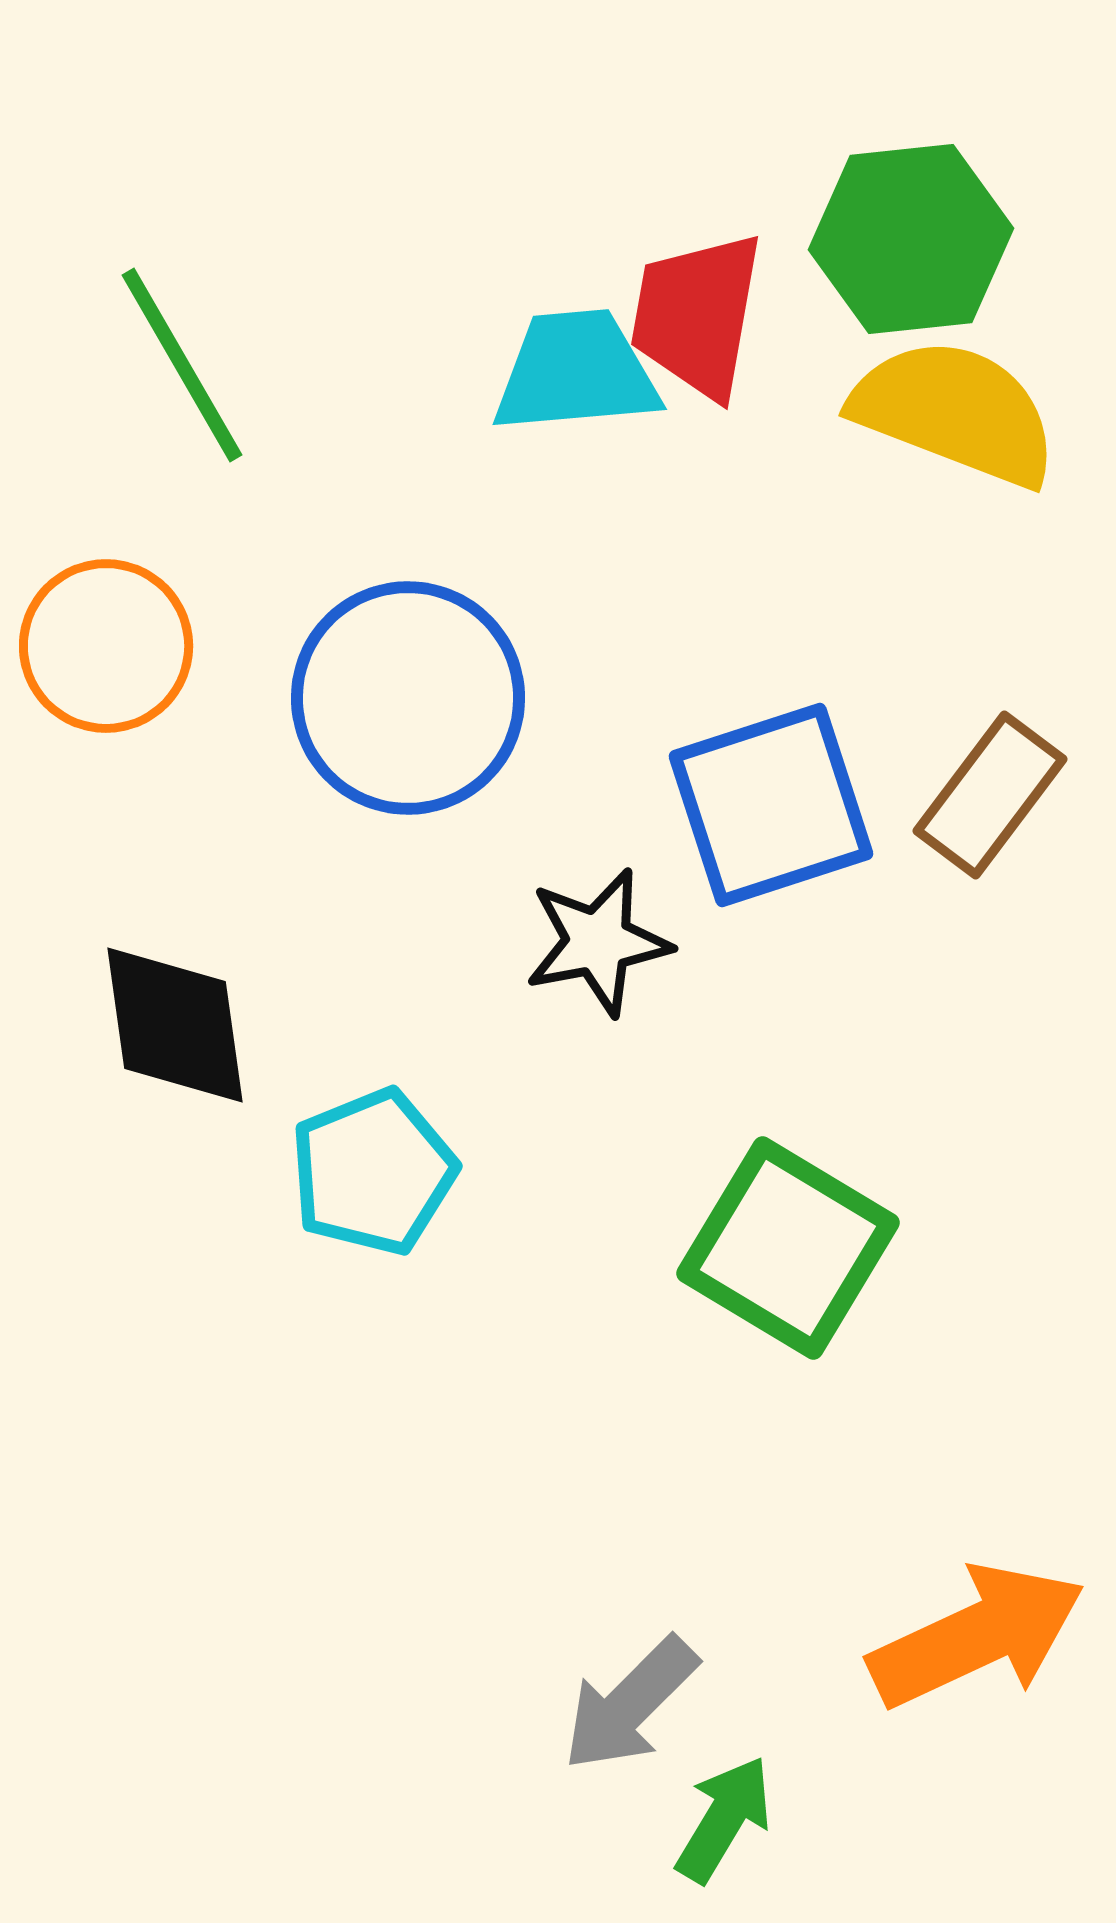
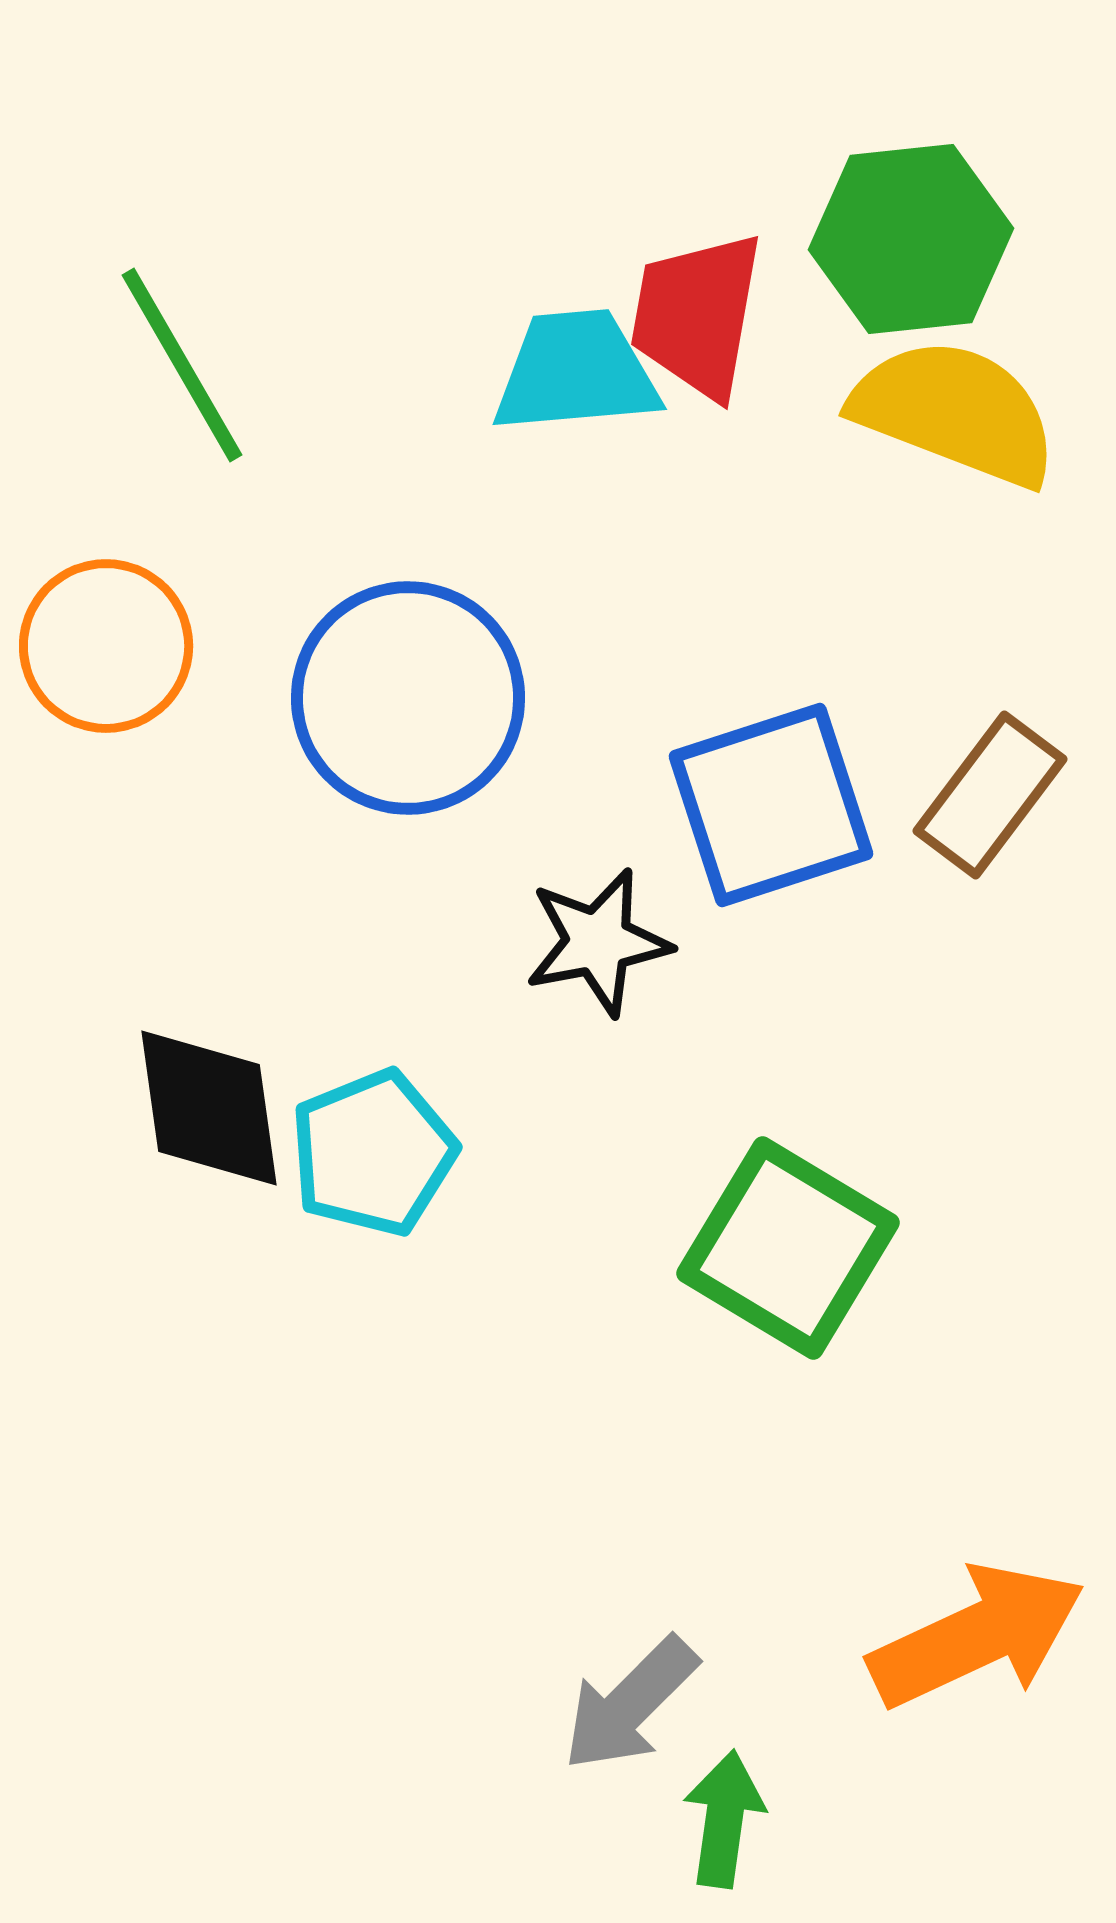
black diamond: moved 34 px right, 83 px down
cyan pentagon: moved 19 px up
green arrow: rotated 23 degrees counterclockwise
